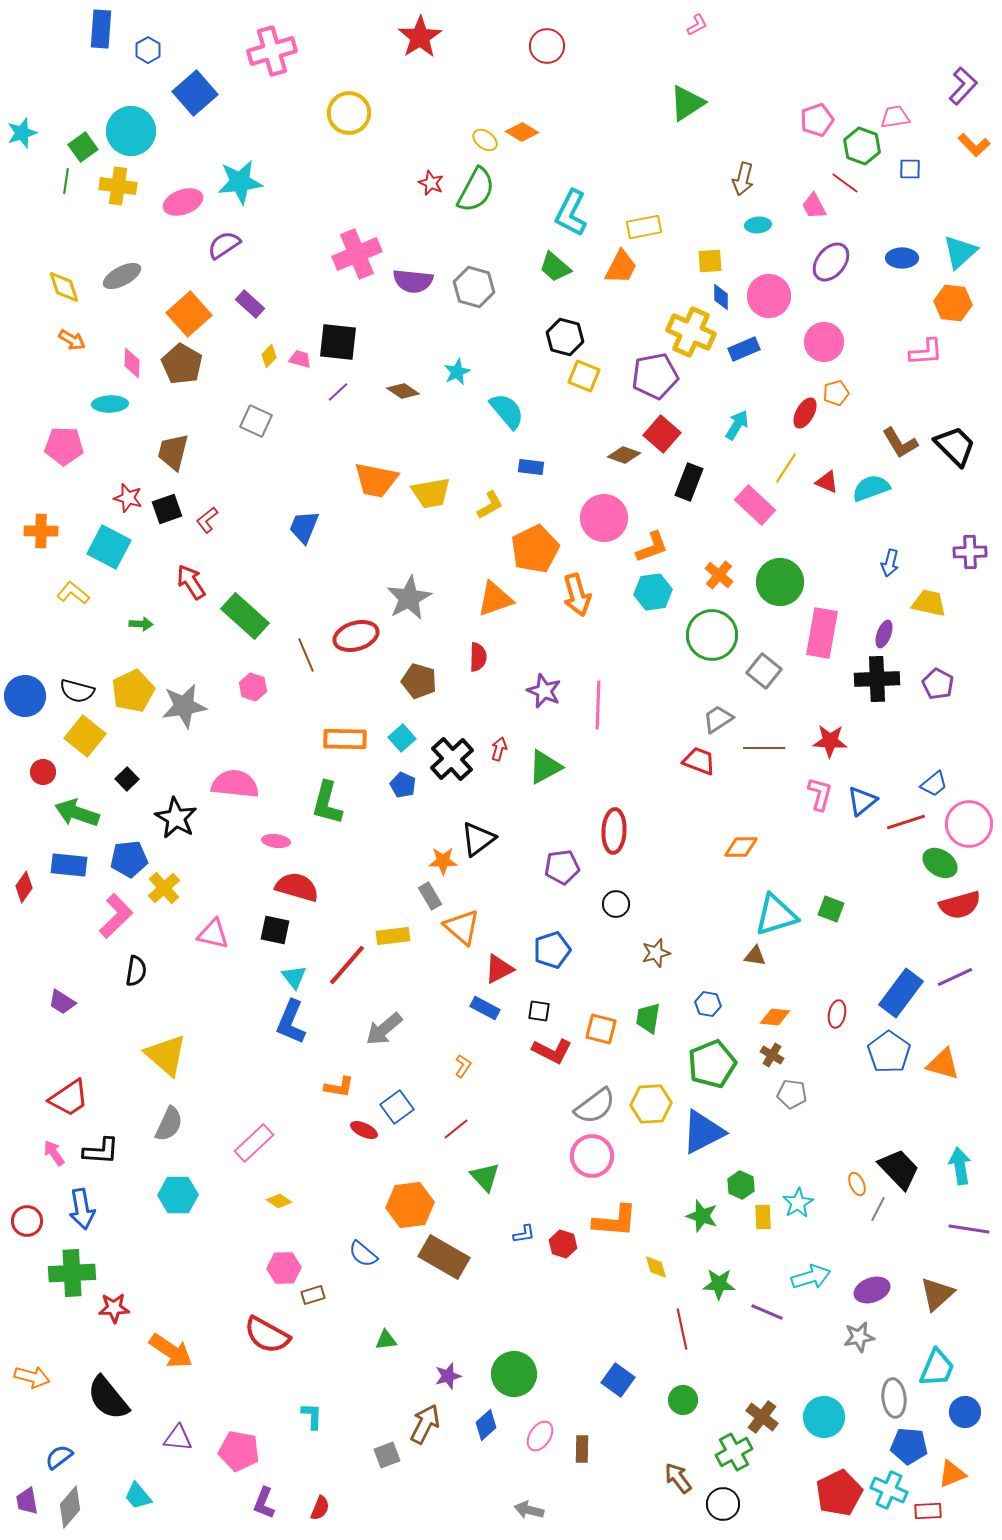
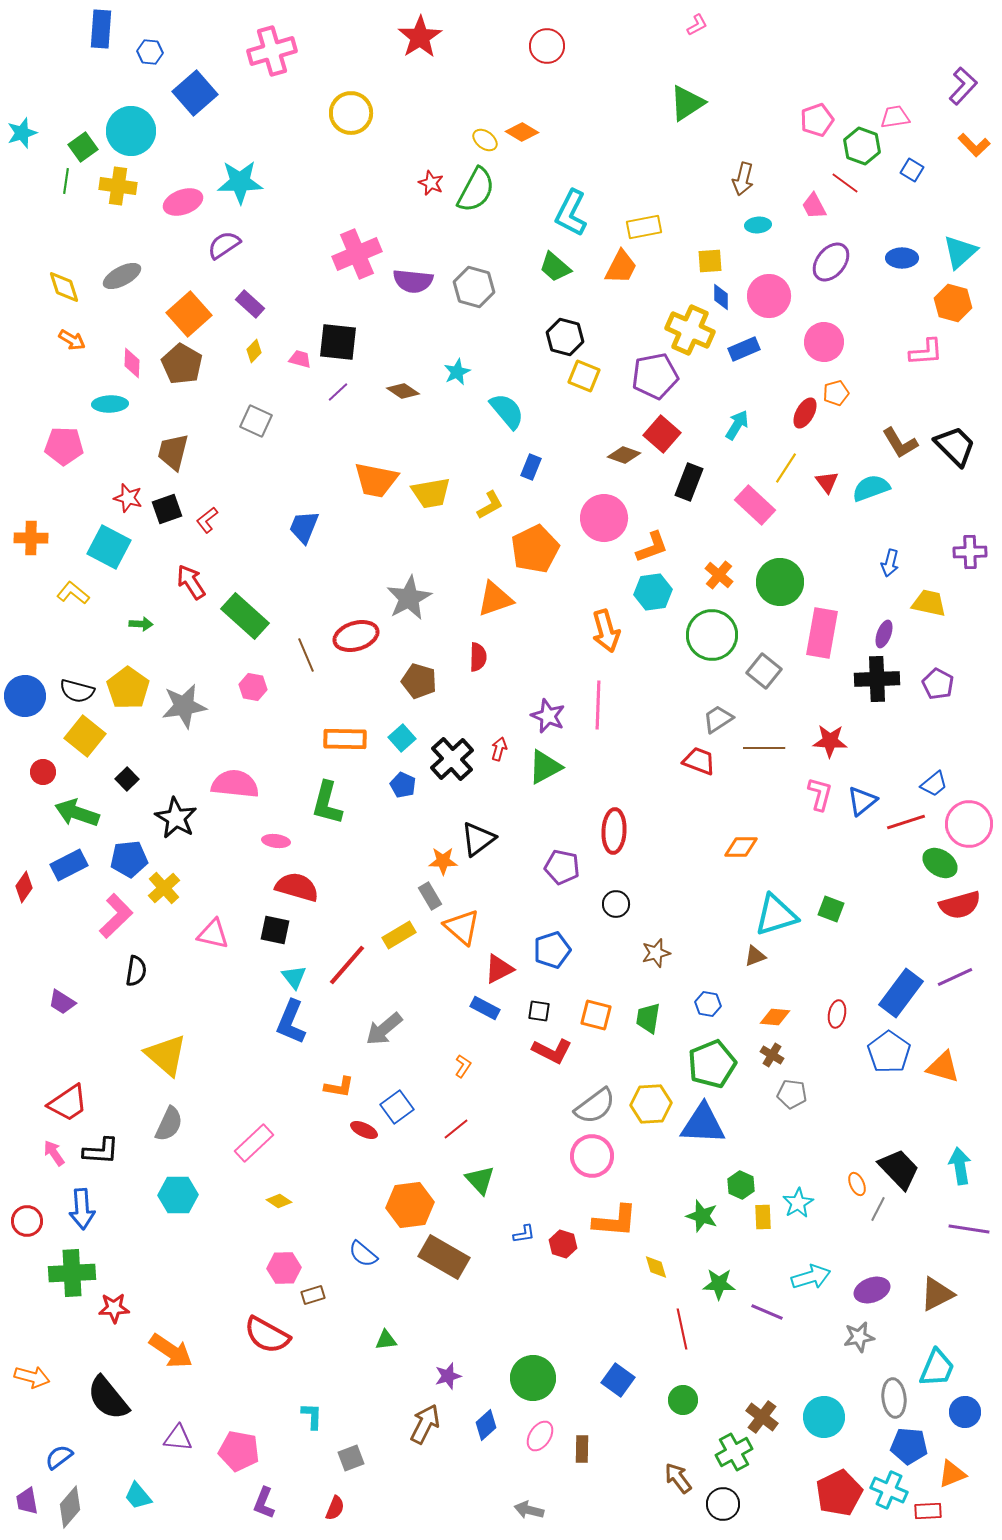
blue hexagon at (148, 50): moved 2 px right, 2 px down; rotated 25 degrees counterclockwise
yellow circle at (349, 113): moved 2 px right
blue square at (910, 169): moved 2 px right, 1 px down; rotated 30 degrees clockwise
cyan star at (240, 182): rotated 6 degrees clockwise
orange hexagon at (953, 303): rotated 9 degrees clockwise
yellow cross at (691, 332): moved 1 px left, 2 px up
yellow diamond at (269, 356): moved 15 px left, 5 px up
blue rectangle at (531, 467): rotated 75 degrees counterclockwise
red triangle at (827, 482): rotated 30 degrees clockwise
orange cross at (41, 531): moved 10 px left, 7 px down
orange arrow at (577, 595): moved 29 px right, 36 px down
pink hexagon at (253, 687): rotated 8 degrees counterclockwise
yellow pentagon at (133, 691): moved 5 px left, 3 px up; rotated 12 degrees counterclockwise
purple star at (544, 691): moved 4 px right, 25 px down
blue rectangle at (69, 865): rotated 33 degrees counterclockwise
purple pentagon at (562, 867): rotated 20 degrees clockwise
yellow rectangle at (393, 936): moved 6 px right, 1 px up; rotated 24 degrees counterclockwise
brown triangle at (755, 956): rotated 30 degrees counterclockwise
orange square at (601, 1029): moved 5 px left, 14 px up
orange triangle at (943, 1064): moved 3 px down
red trapezoid at (69, 1098): moved 1 px left, 5 px down
blue triangle at (703, 1132): moved 8 px up; rotated 30 degrees clockwise
green triangle at (485, 1177): moved 5 px left, 3 px down
blue arrow at (82, 1209): rotated 6 degrees clockwise
brown triangle at (937, 1294): rotated 15 degrees clockwise
green circle at (514, 1374): moved 19 px right, 4 px down
gray square at (387, 1455): moved 36 px left, 3 px down
red semicircle at (320, 1508): moved 15 px right
